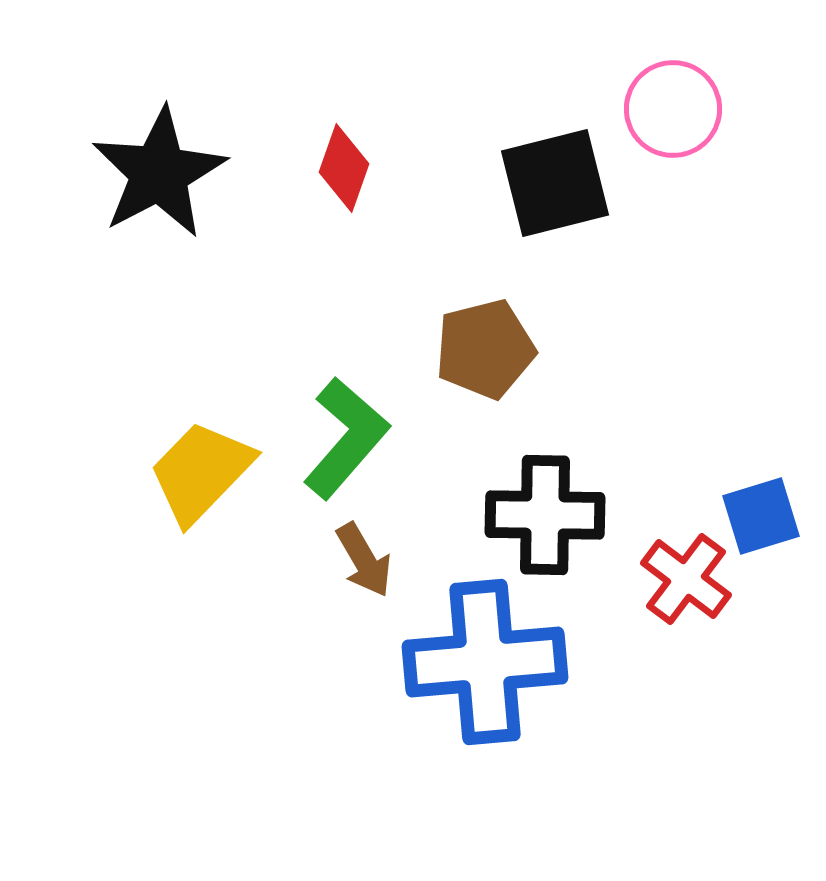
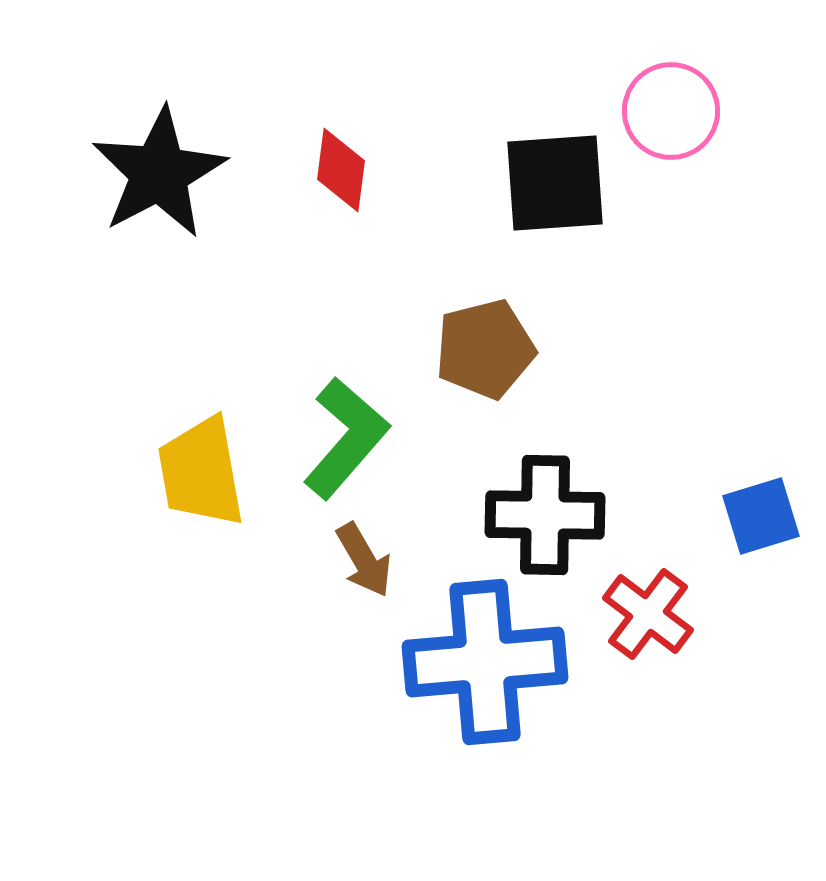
pink circle: moved 2 px left, 2 px down
red diamond: moved 3 px left, 2 px down; rotated 12 degrees counterclockwise
black square: rotated 10 degrees clockwise
yellow trapezoid: rotated 54 degrees counterclockwise
red cross: moved 38 px left, 35 px down
